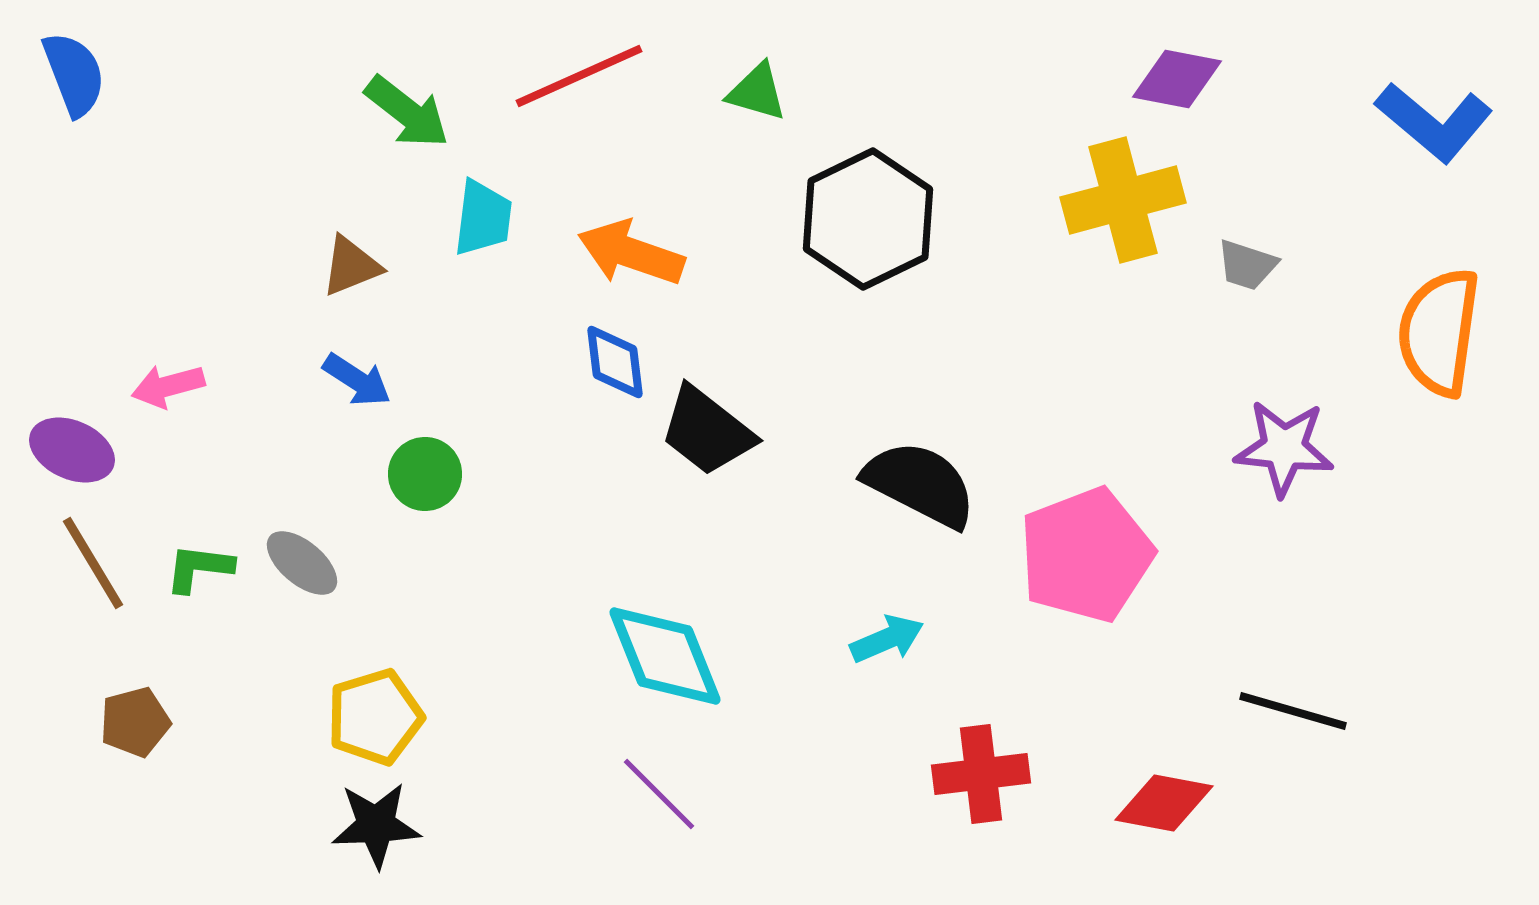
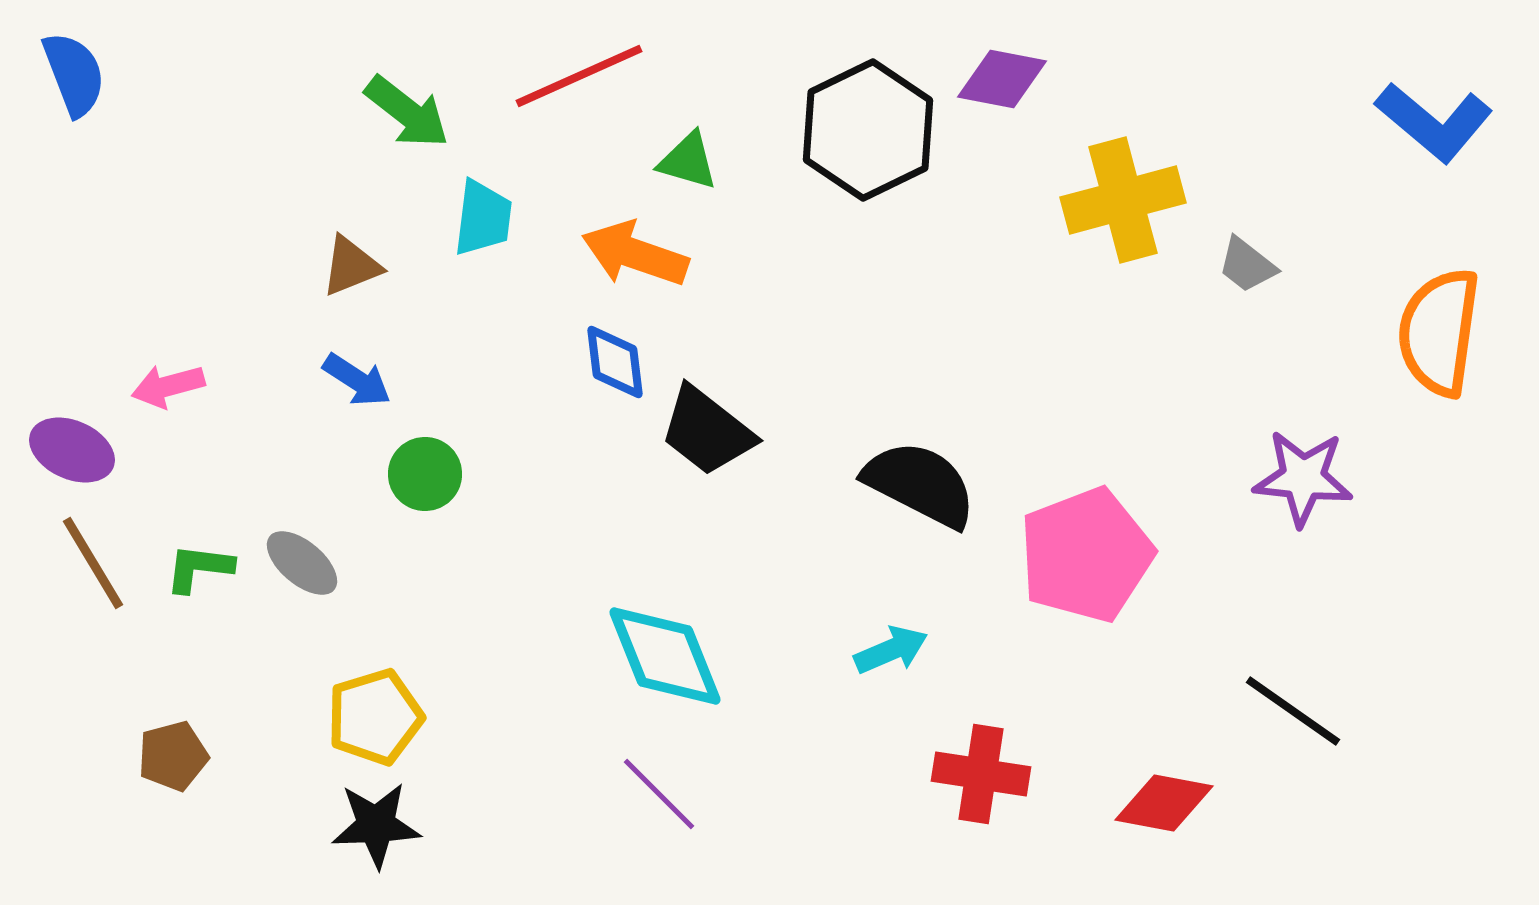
purple diamond: moved 175 px left
green triangle: moved 69 px left, 69 px down
black hexagon: moved 89 px up
orange arrow: moved 4 px right, 1 px down
gray trapezoid: rotated 20 degrees clockwise
purple star: moved 19 px right, 30 px down
cyan arrow: moved 4 px right, 11 px down
black line: rotated 19 degrees clockwise
brown pentagon: moved 38 px right, 34 px down
red cross: rotated 16 degrees clockwise
